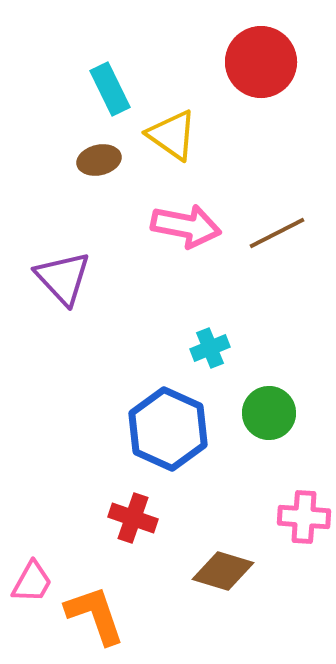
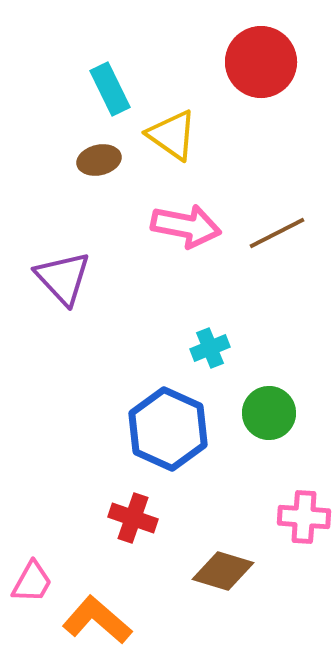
orange L-shape: moved 2 px right, 5 px down; rotated 30 degrees counterclockwise
